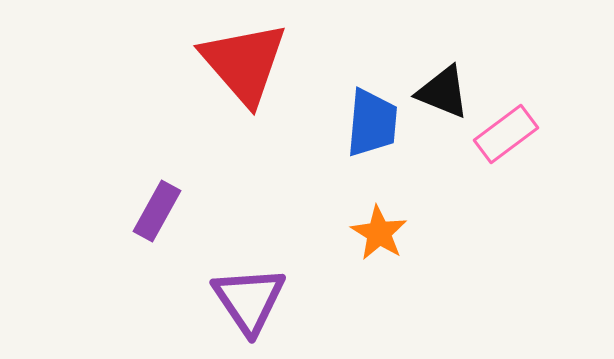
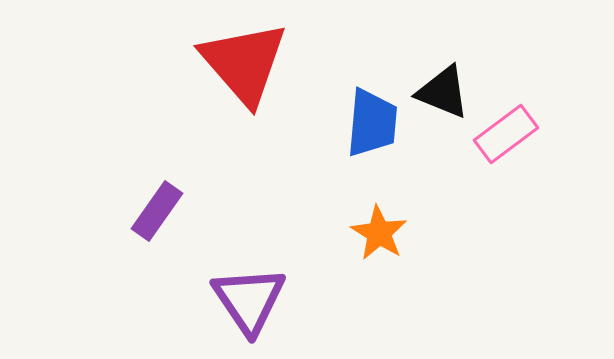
purple rectangle: rotated 6 degrees clockwise
